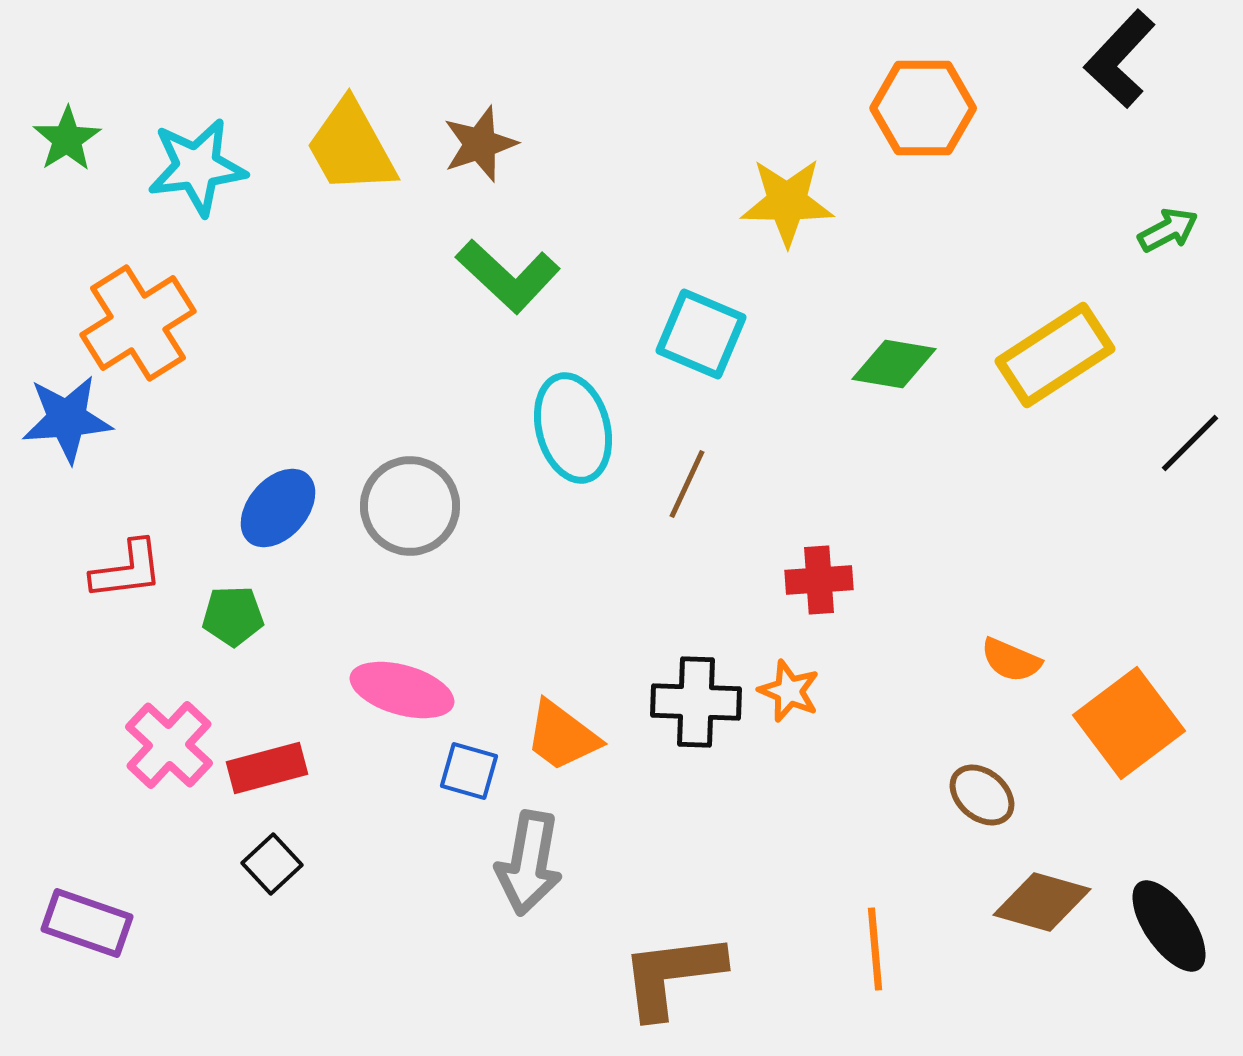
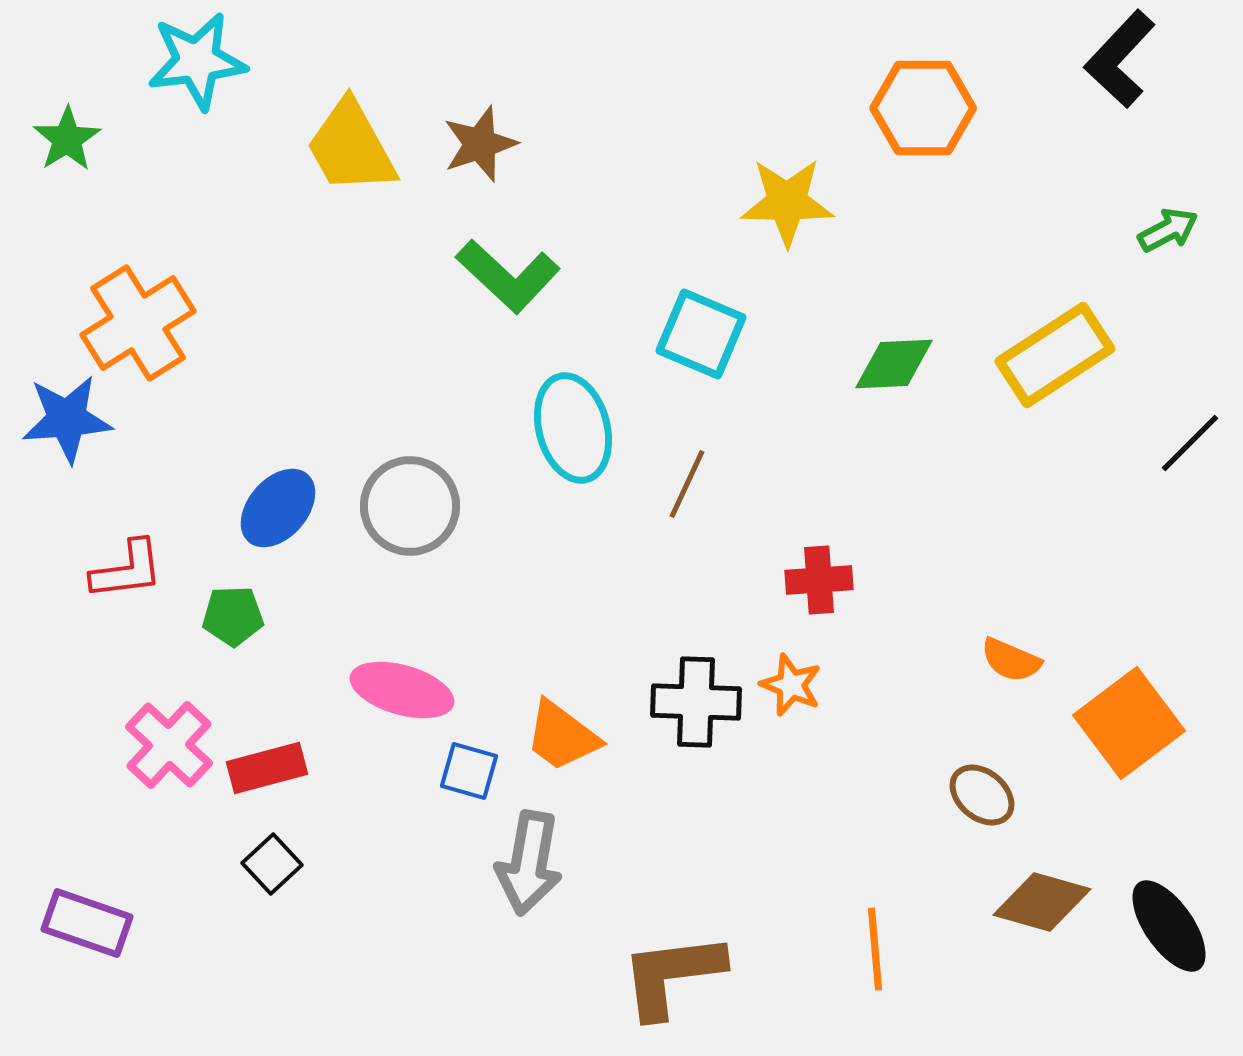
cyan star: moved 106 px up
green diamond: rotated 12 degrees counterclockwise
orange star: moved 2 px right, 6 px up
